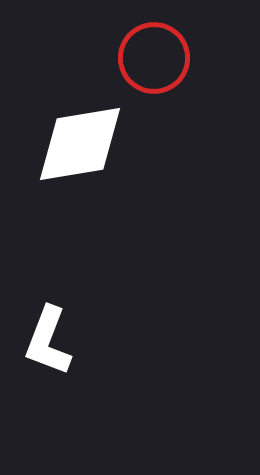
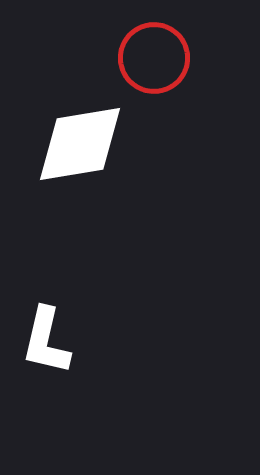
white L-shape: moved 2 px left; rotated 8 degrees counterclockwise
